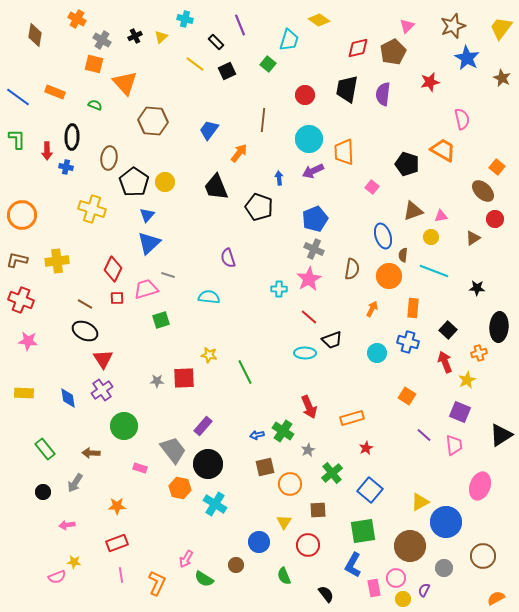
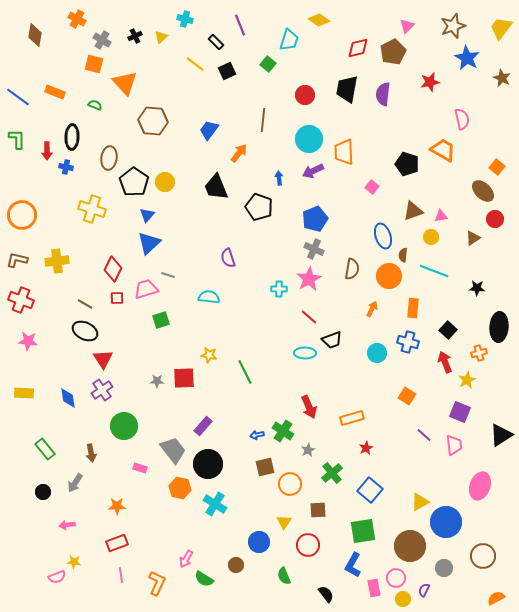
brown arrow at (91, 453): rotated 102 degrees counterclockwise
